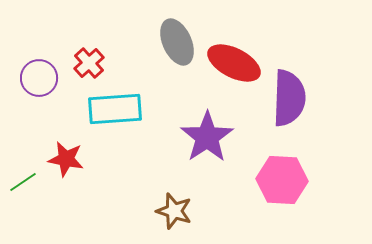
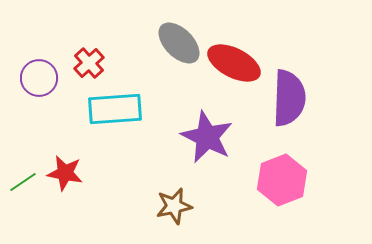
gray ellipse: moved 2 px right, 1 px down; rotated 21 degrees counterclockwise
purple star: rotated 12 degrees counterclockwise
red star: moved 1 px left, 14 px down
pink hexagon: rotated 24 degrees counterclockwise
brown star: moved 5 px up; rotated 30 degrees counterclockwise
